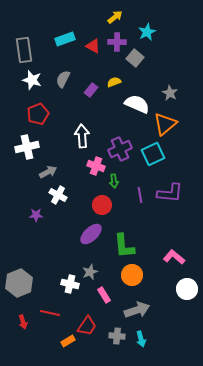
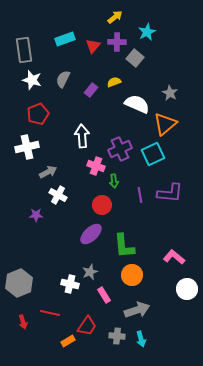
red triangle at (93, 46): rotated 42 degrees clockwise
